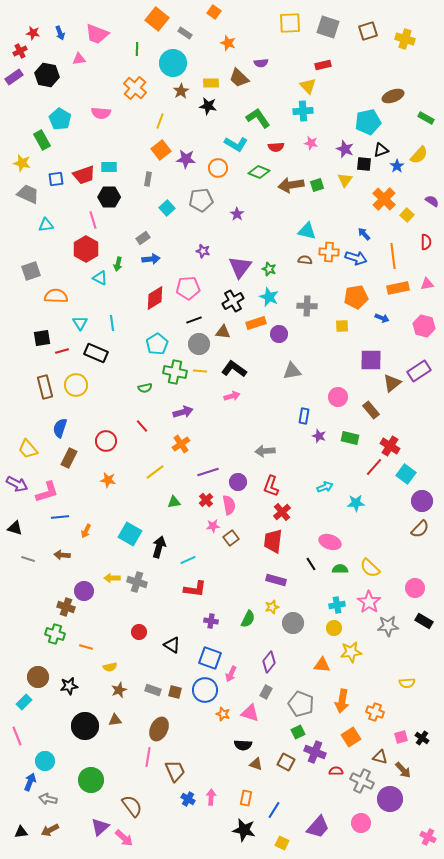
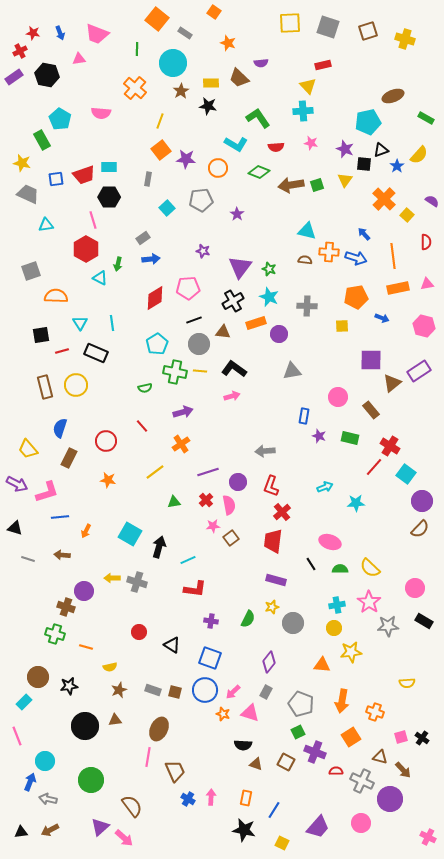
black square at (42, 338): moved 1 px left, 3 px up
pink arrow at (231, 674): moved 2 px right, 18 px down; rotated 21 degrees clockwise
